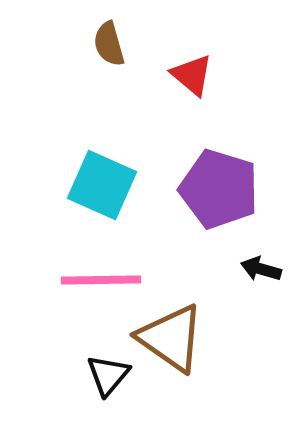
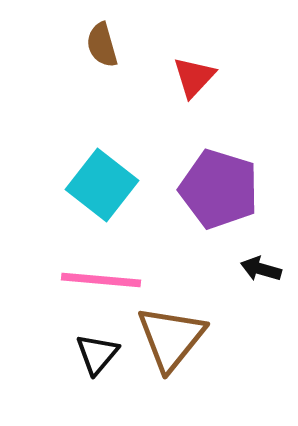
brown semicircle: moved 7 px left, 1 px down
red triangle: moved 2 px right, 2 px down; rotated 33 degrees clockwise
cyan square: rotated 14 degrees clockwise
pink line: rotated 6 degrees clockwise
brown triangle: rotated 34 degrees clockwise
black triangle: moved 11 px left, 21 px up
